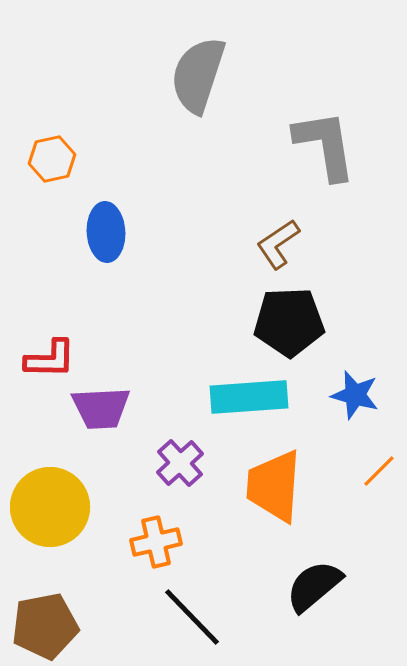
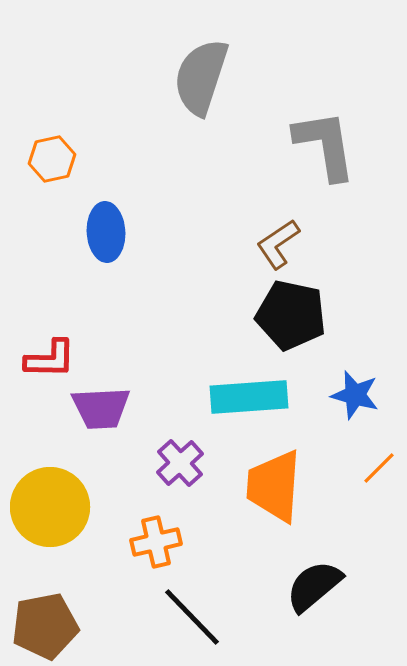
gray semicircle: moved 3 px right, 2 px down
black pentagon: moved 2 px right, 7 px up; rotated 14 degrees clockwise
orange line: moved 3 px up
